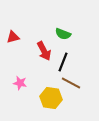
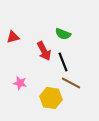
black line: rotated 42 degrees counterclockwise
